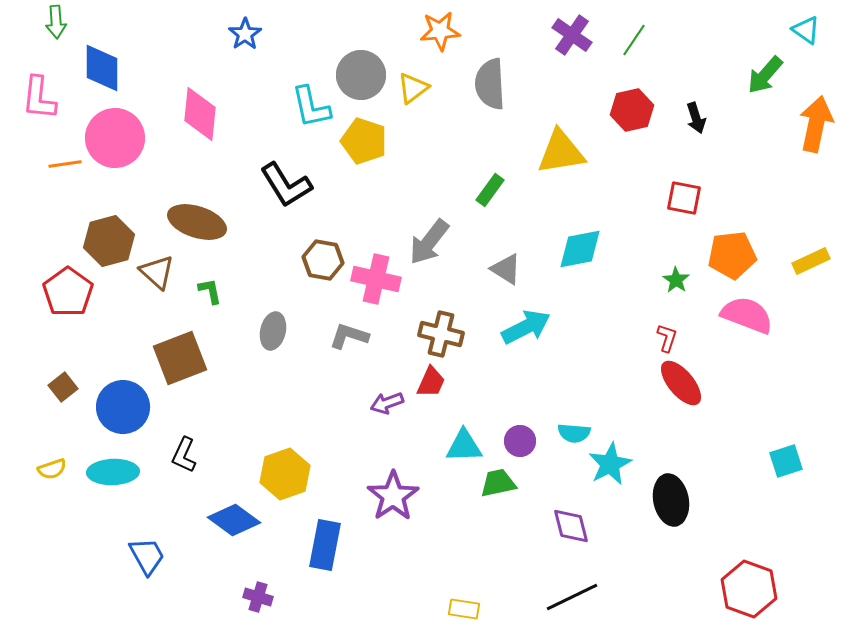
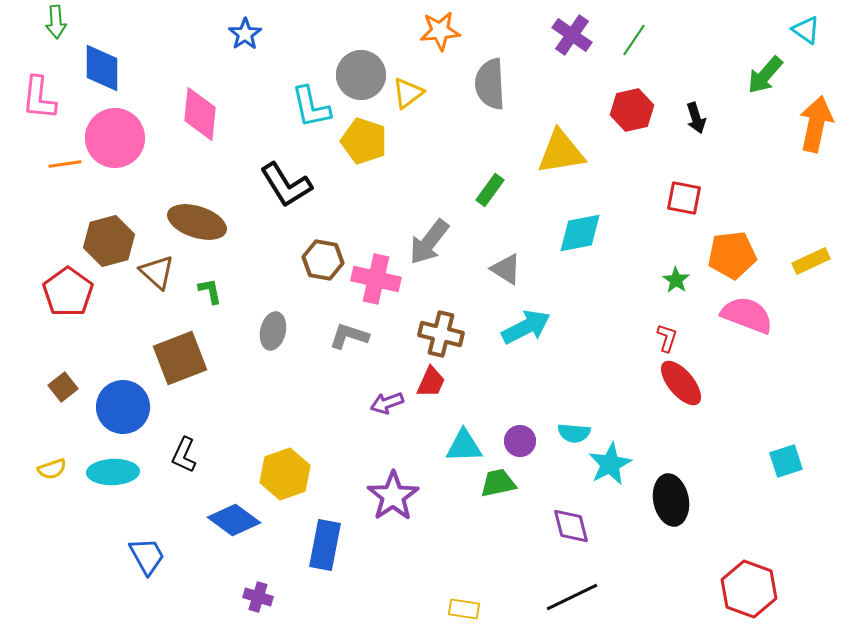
yellow triangle at (413, 88): moved 5 px left, 5 px down
cyan diamond at (580, 249): moved 16 px up
